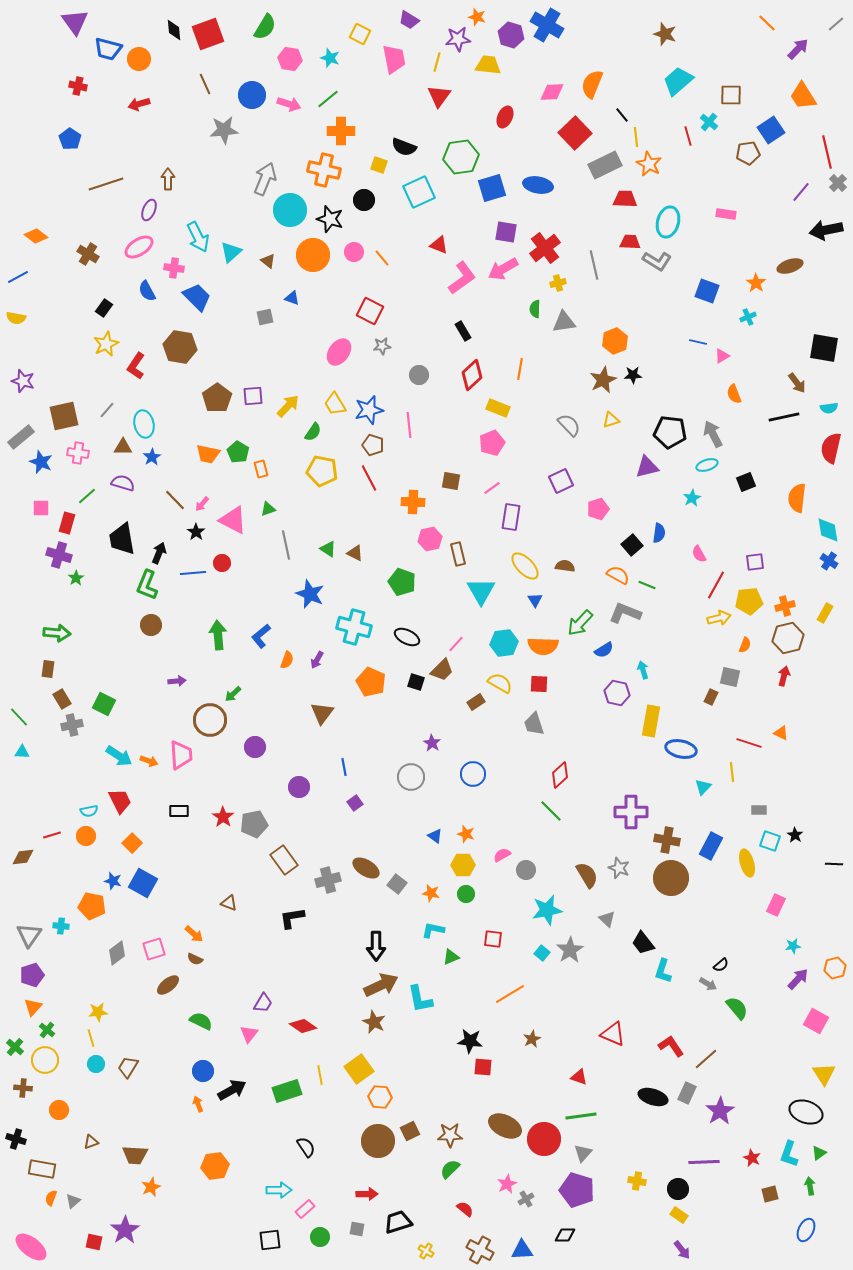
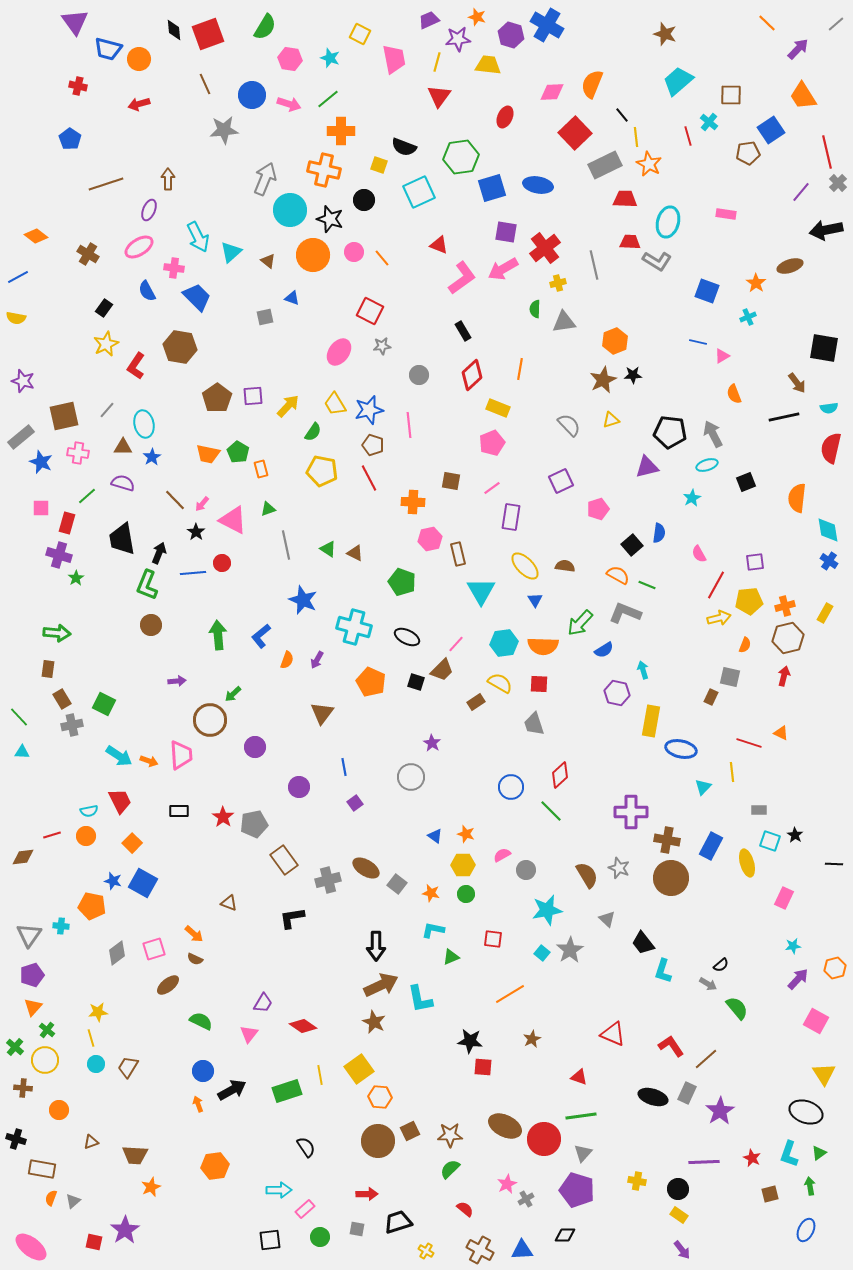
purple trapezoid at (409, 20): moved 20 px right; rotated 125 degrees clockwise
blue star at (310, 594): moved 7 px left, 6 px down
blue circle at (473, 774): moved 38 px right, 13 px down
pink rectangle at (776, 905): moved 8 px right, 7 px up
